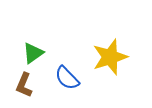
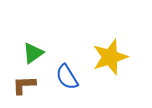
blue semicircle: moved 1 px up; rotated 12 degrees clockwise
brown L-shape: rotated 65 degrees clockwise
